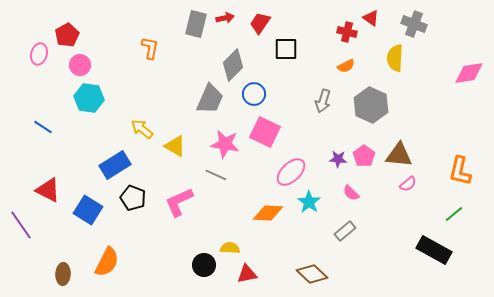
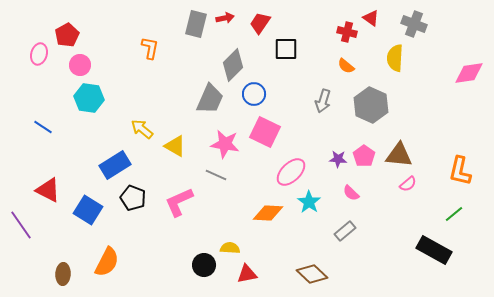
orange semicircle at (346, 66): rotated 66 degrees clockwise
